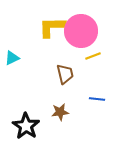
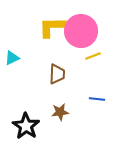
brown trapezoid: moved 8 px left; rotated 15 degrees clockwise
